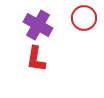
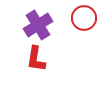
purple cross: rotated 28 degrees clockwise
